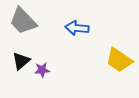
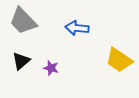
purple star: moved 9 px right, 2 px up; rotated 21 degrees clockwise
